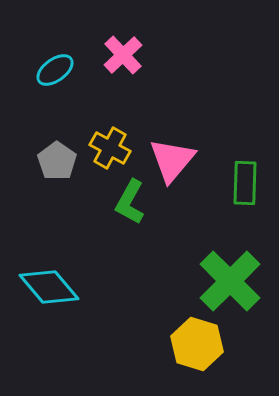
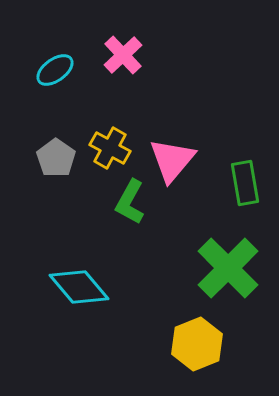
gray pentagon: moved 1 px left, 3 px up
green rectangle: rotated 12 degrees counterclockwise
green cross: moved 2 px left, 13 px up
cyan diamond: moved 30 px right
yellow hexagon: rotated 21 degrees clockwise
